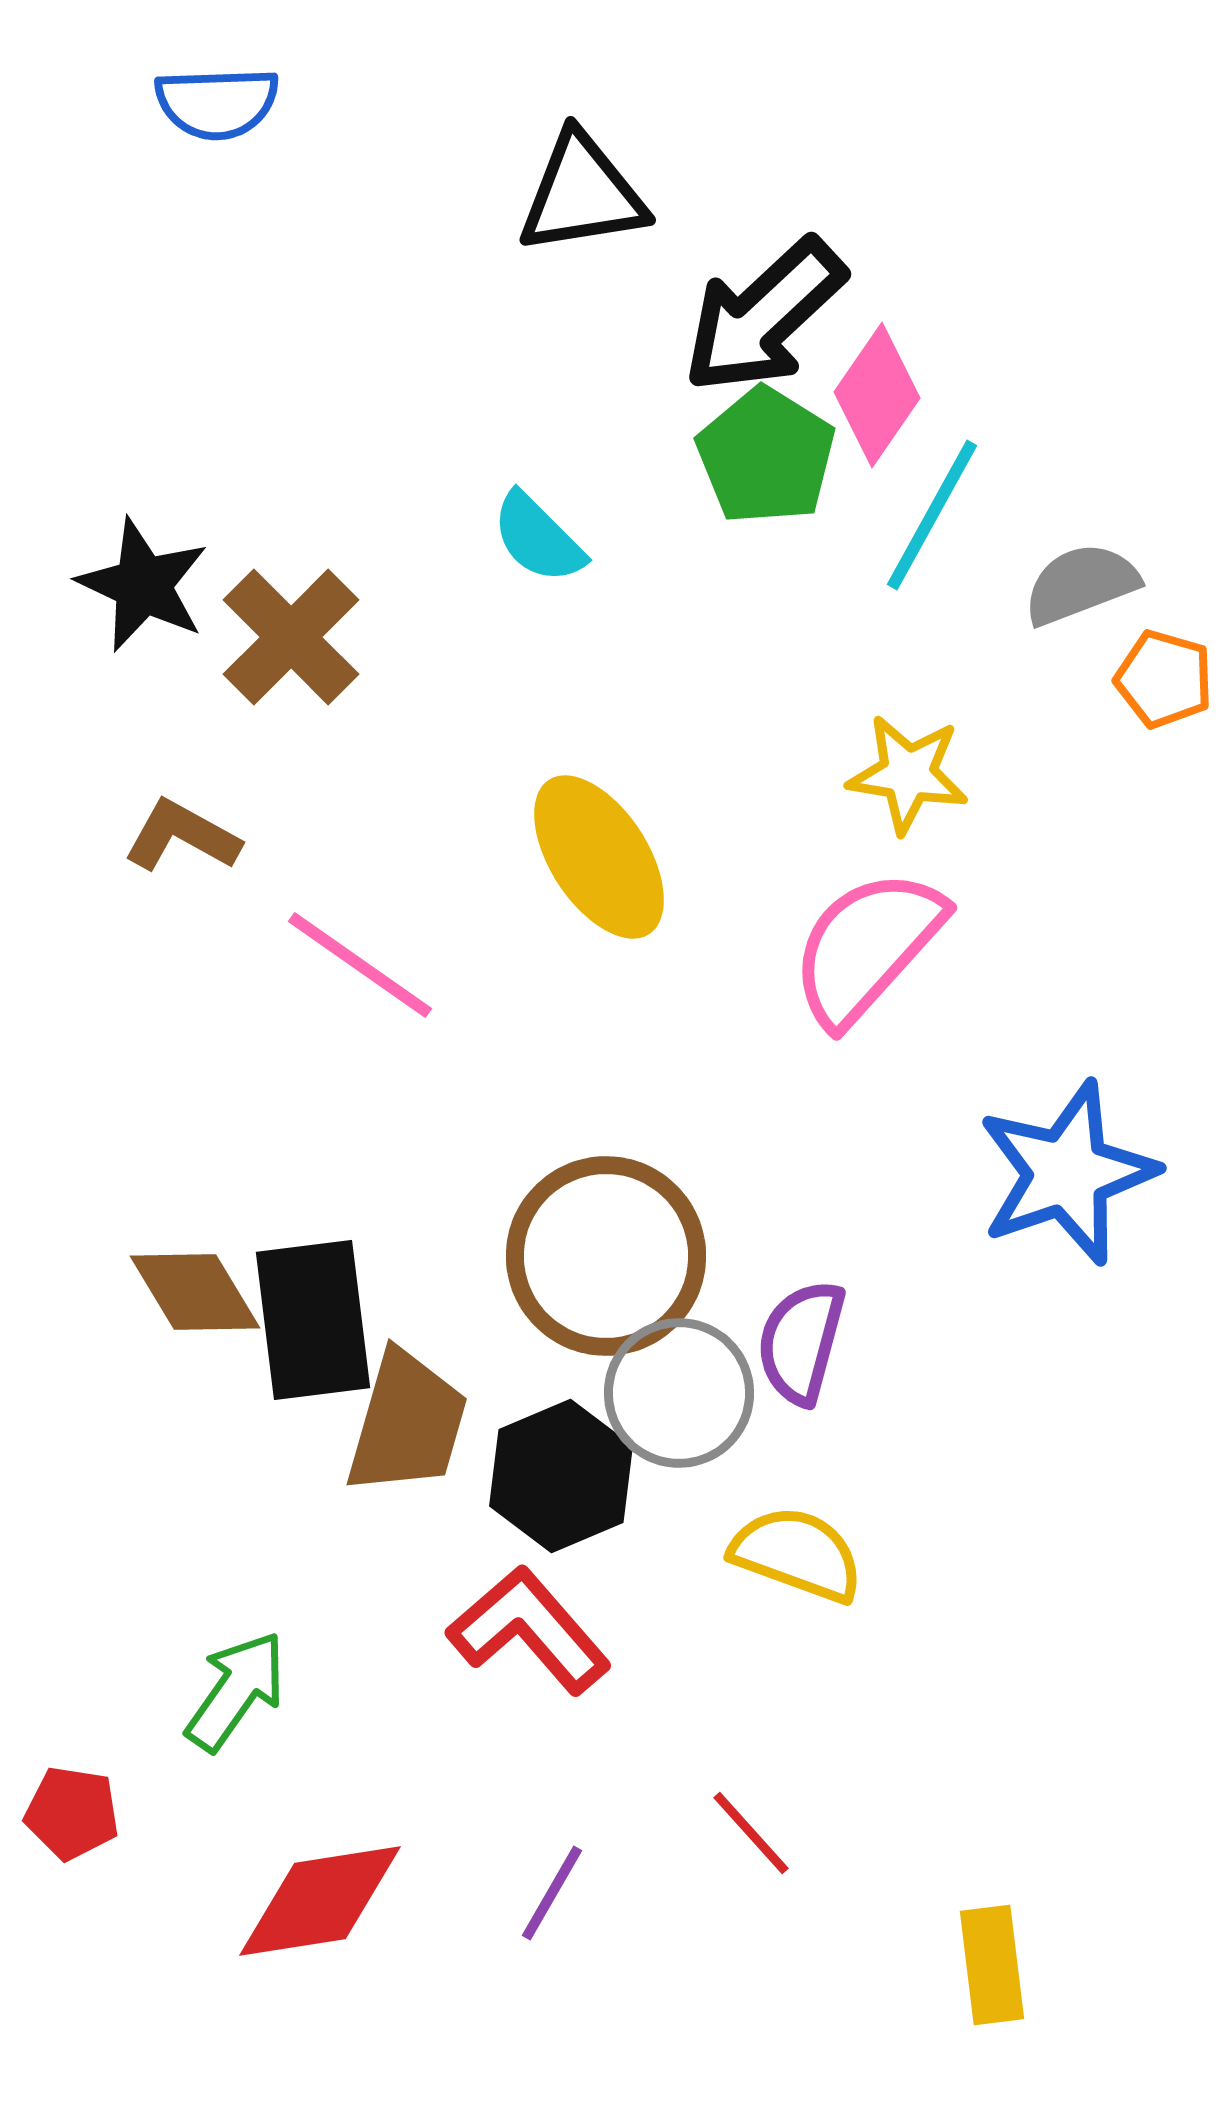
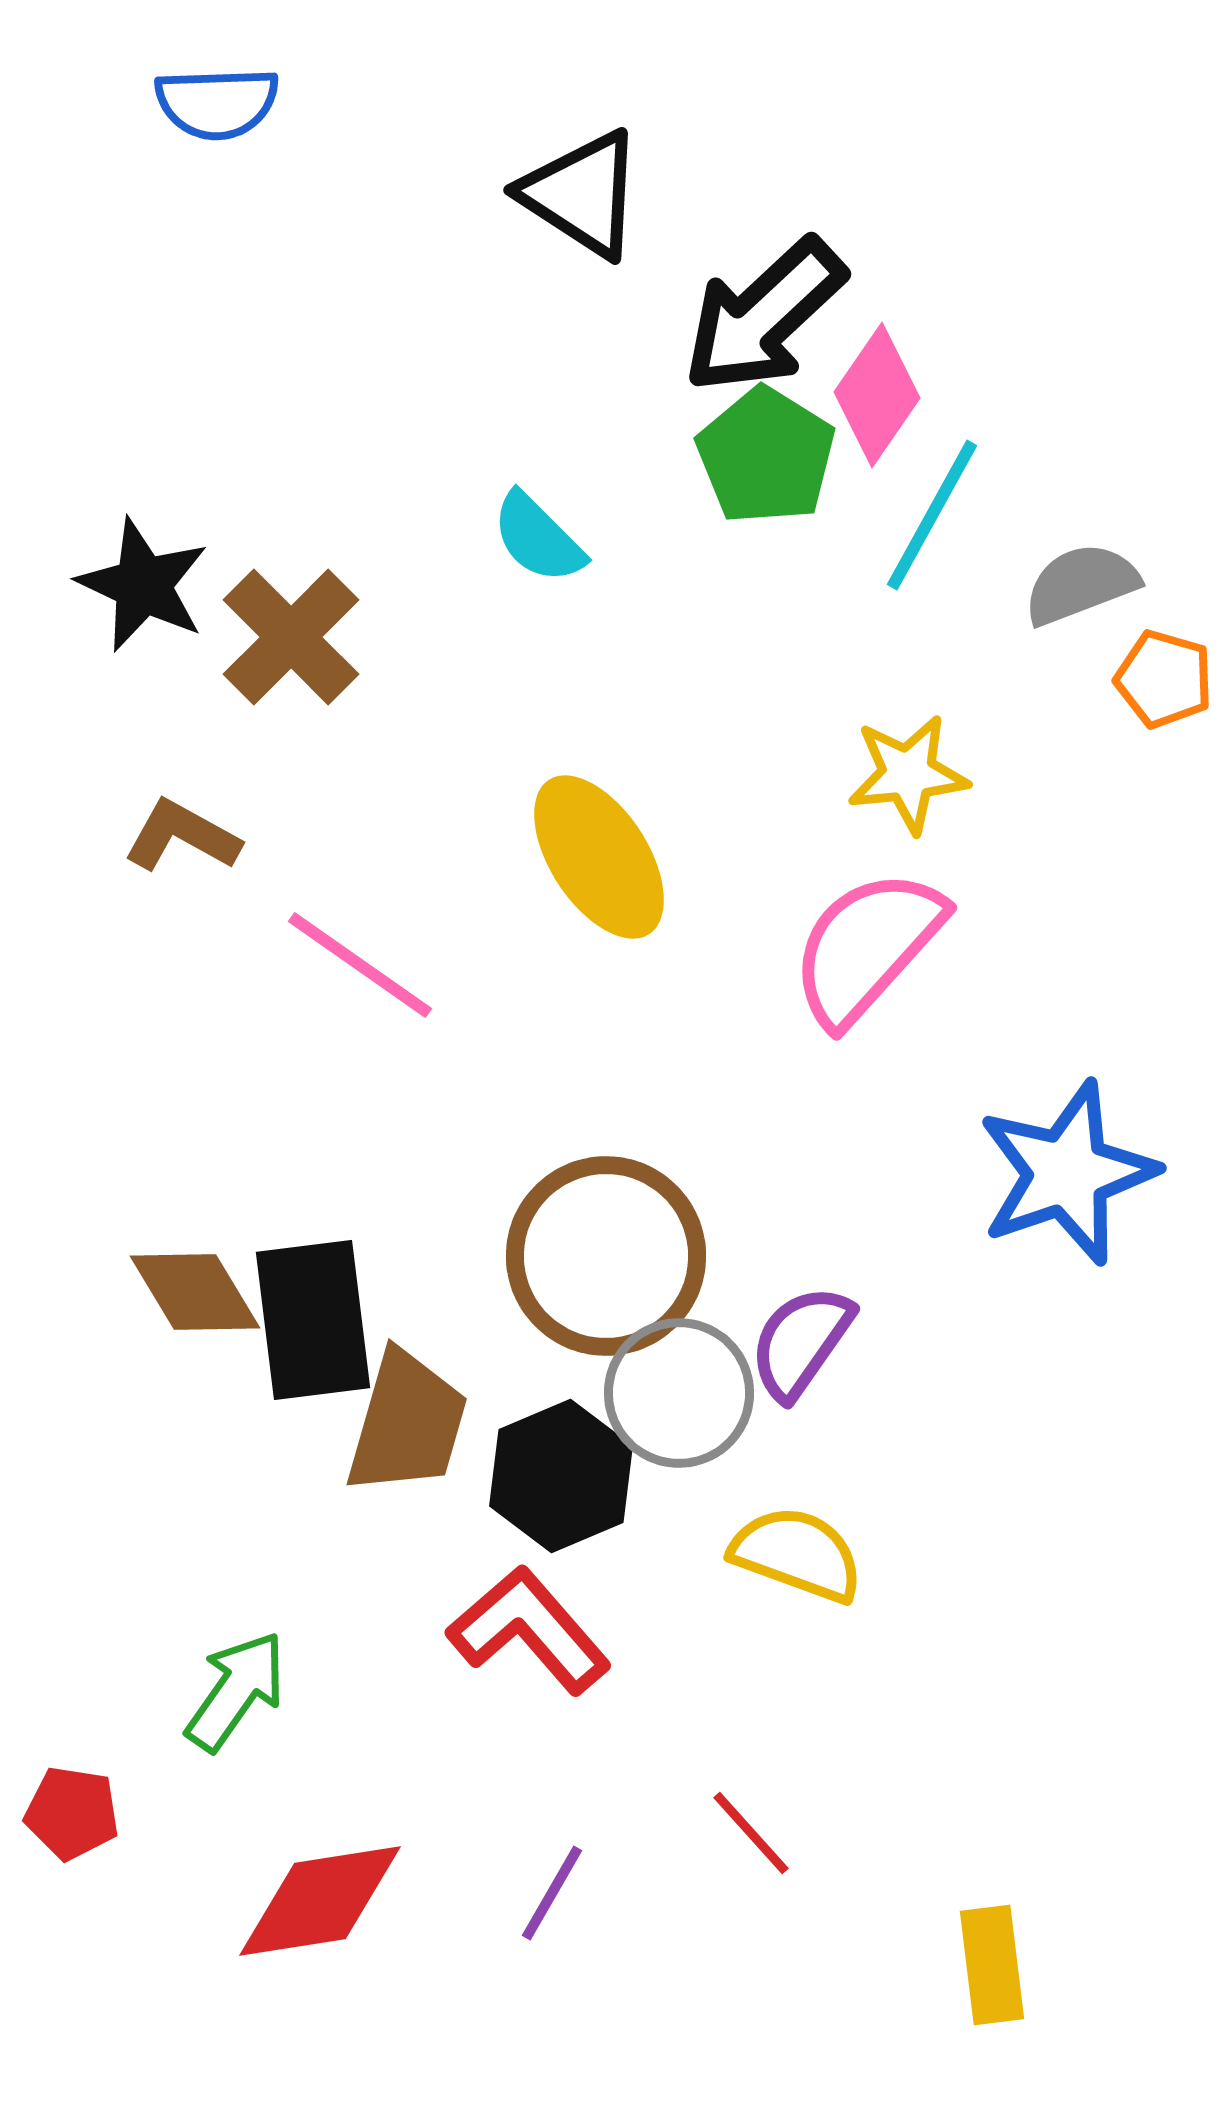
black triangle: rotated 42 degrees clockwise
yellow star: rotated 15 degrees counterclockwise
purple semicircle: rotated 20 degrees clockwise
